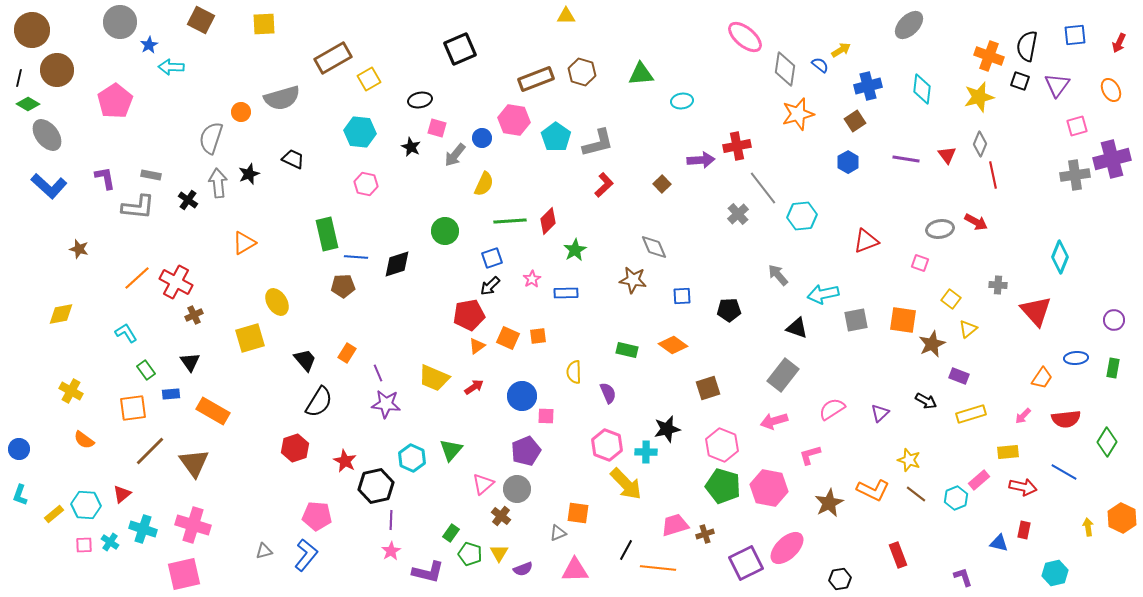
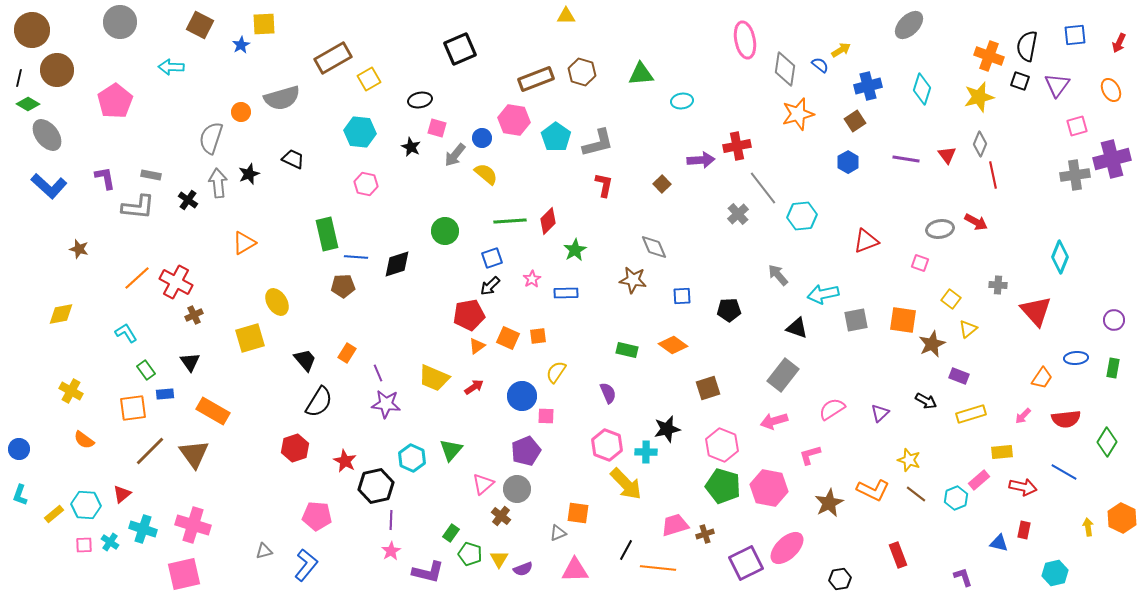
brown square at (201, 20): moved 1 px left, 5 px down
pink ellipse at (745, 37): moved 3 px down; rotated 39 degrees clockwise
blue star at (149, 45): moved 92 px right
cyan diamond at (922, 89): rotated 12 degrees clockwise
yellow semicircle at (484, 184): moved 2 px right, 10 px up; rotated 75 degrees counterclockwise
red L-shape at (604, 185): rotated 35 degrees counterclockwise
yellow semicircle at (574, 372): moved 18 px left; rotated 35 degrees clockwise
blue rectangle at (171, 394): moved 6 px left
yellow rectangle at (1008, 452): moved 6 px left
brown triangle at (194, 463): moved 9 px up
yellow triangle at (499, 553): moved 6 px down
blue L-shape at (306, 555): moved 10 px down
